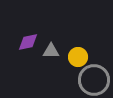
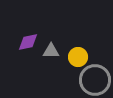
gray circle: moved 1 px right
